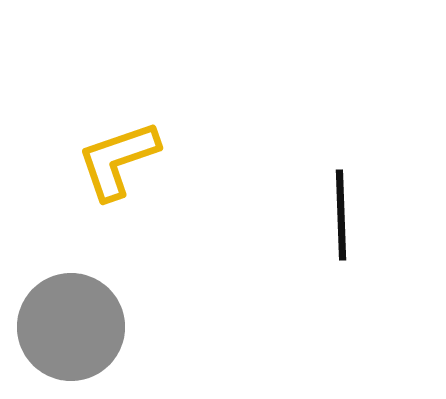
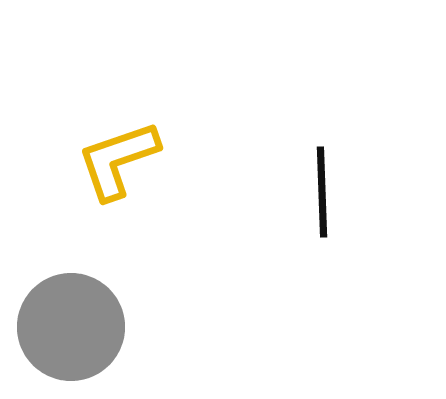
black line: moved 19 px left, 23 px up
